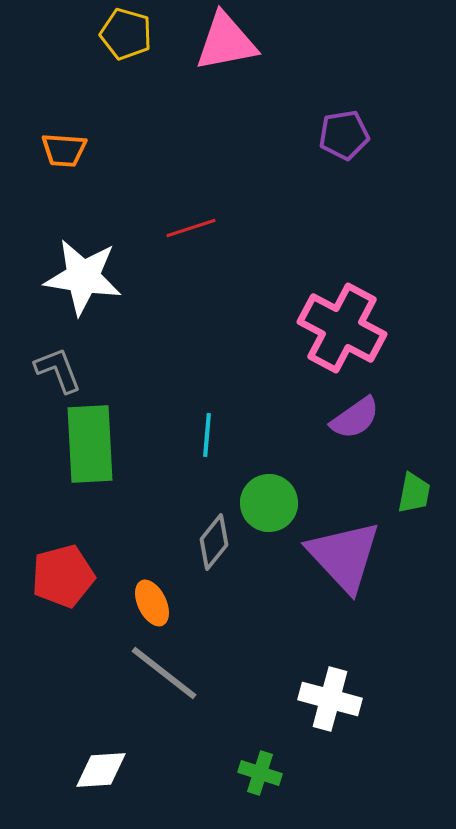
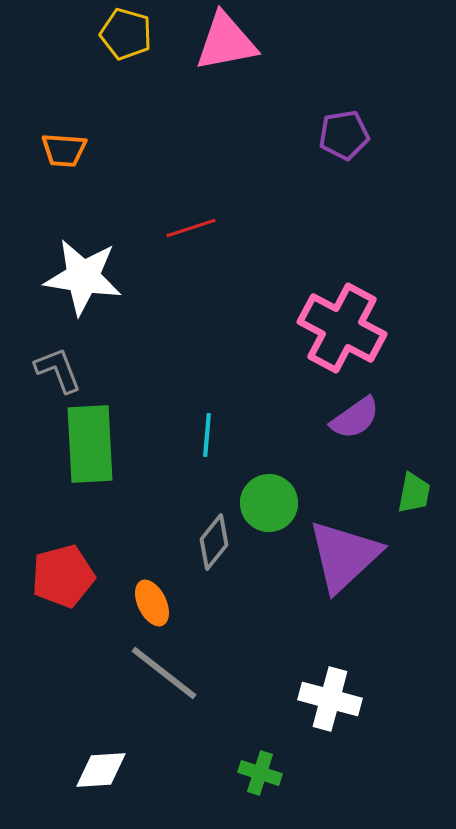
purple triangle: rotated 30 degrees clockwise
